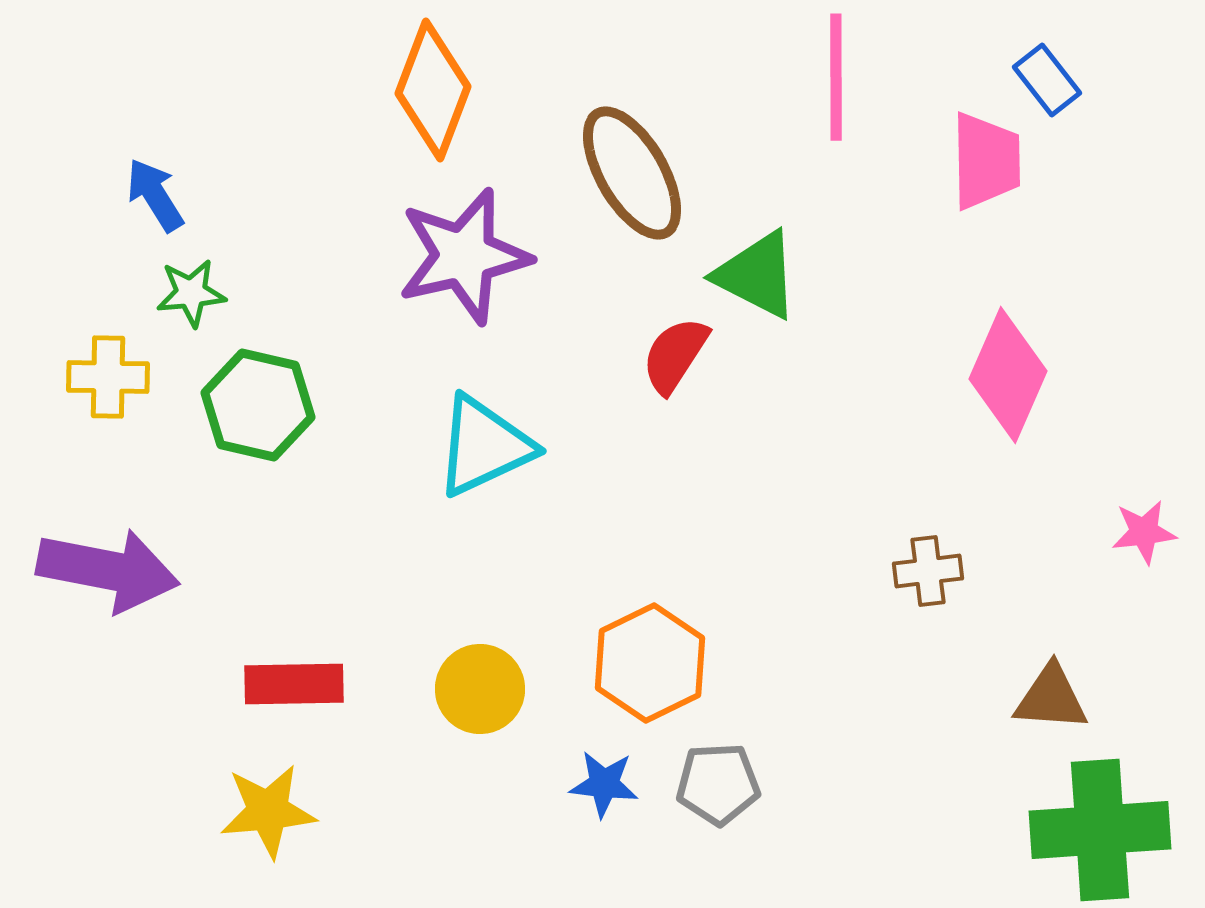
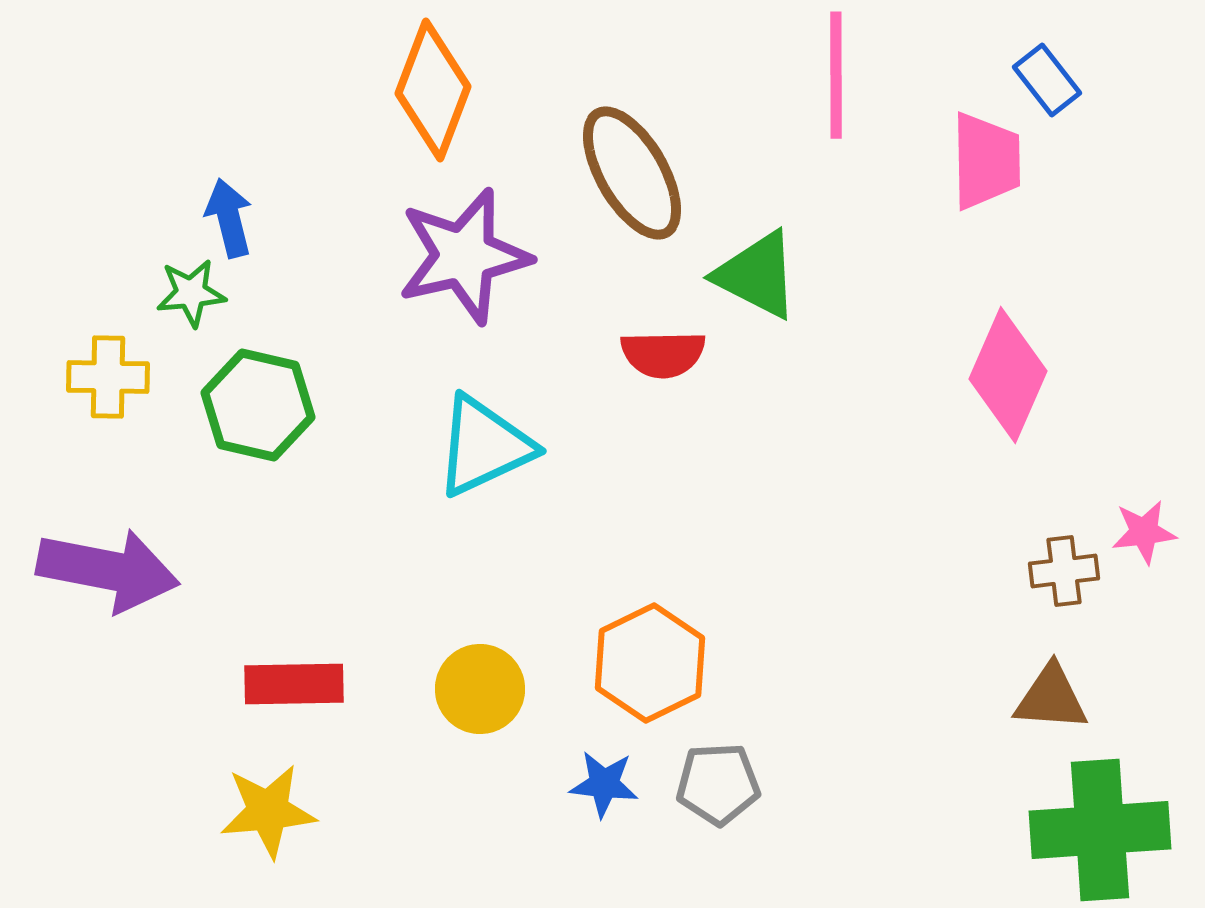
pink line: moved 2 px up
blue arrow: moved 74 px right, 23 px down; rotated 18 degrees clockwise
red semicircle: moved 12 px left, 1 px up; rotated 124 degrees counterclockwise
brown cross: moved 136 px right
